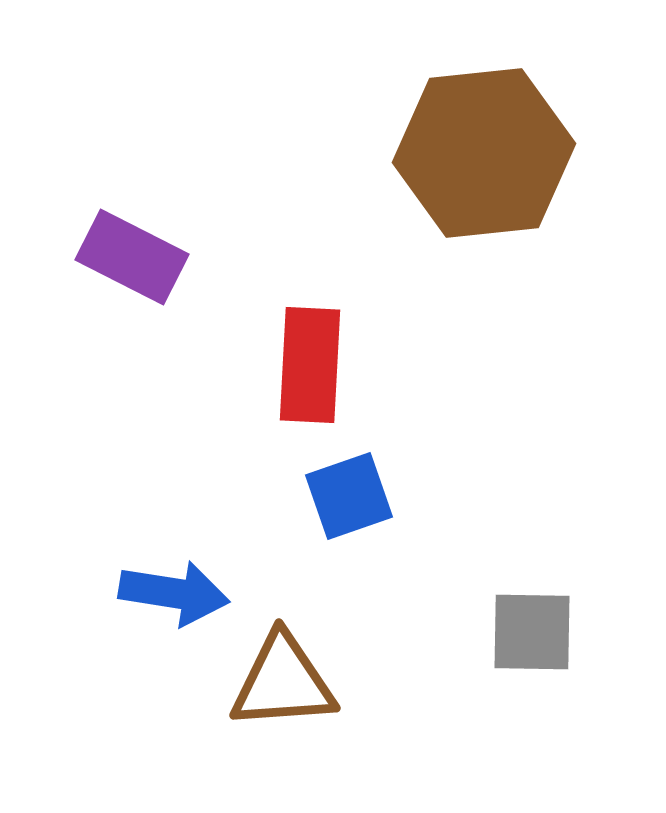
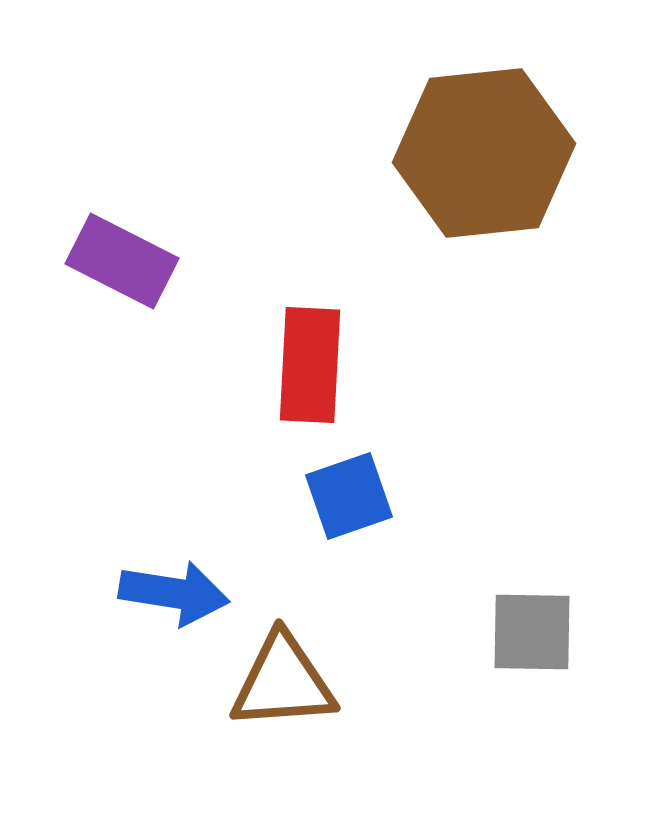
purple rectangle: moved 10 px left, 4 px down
